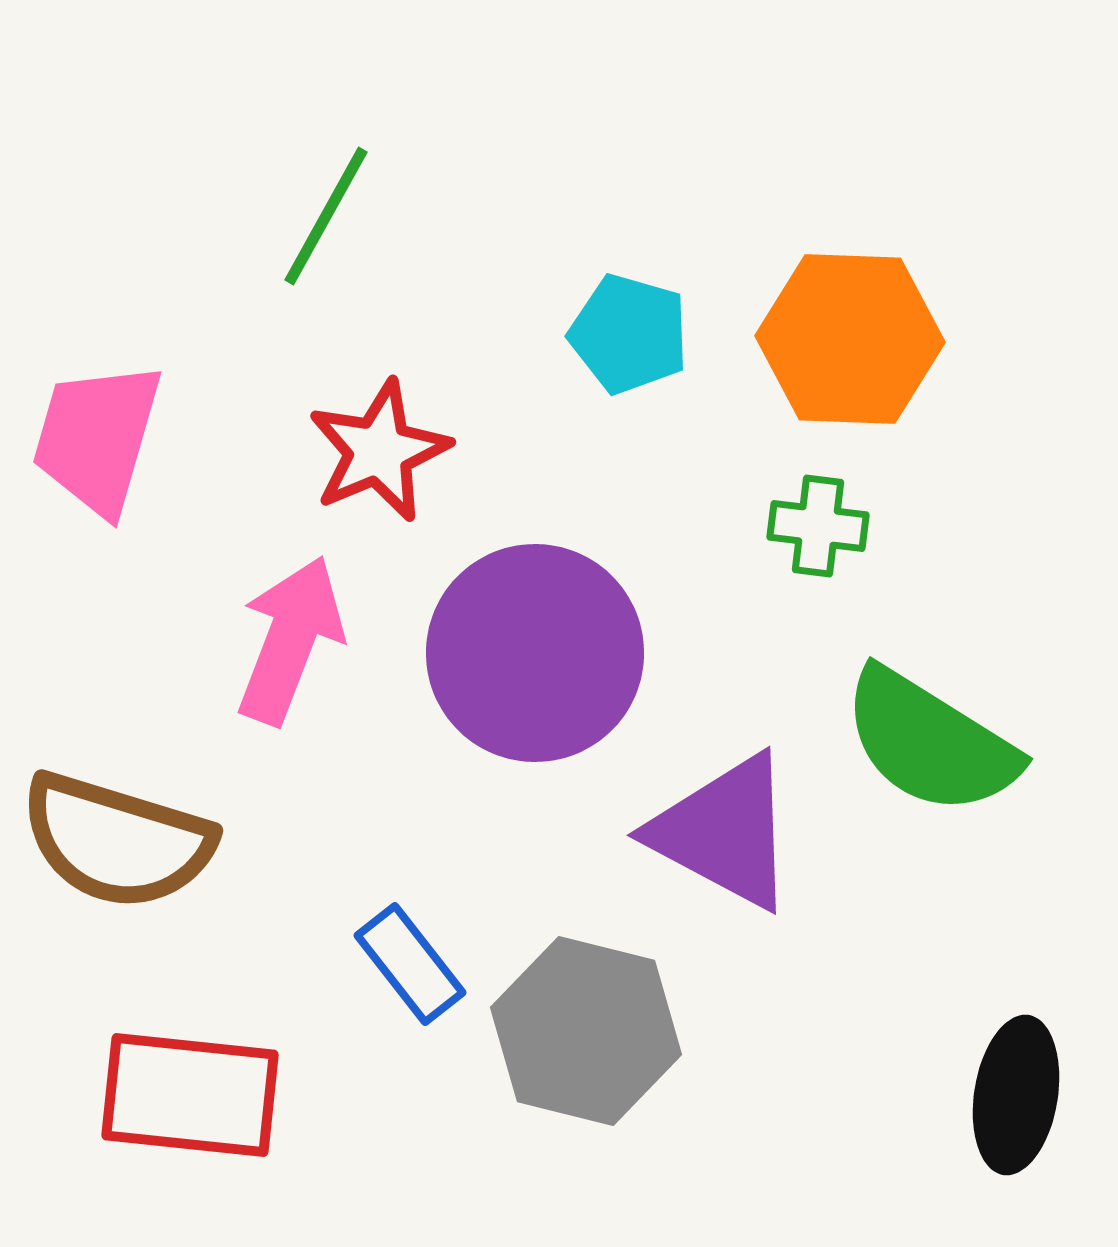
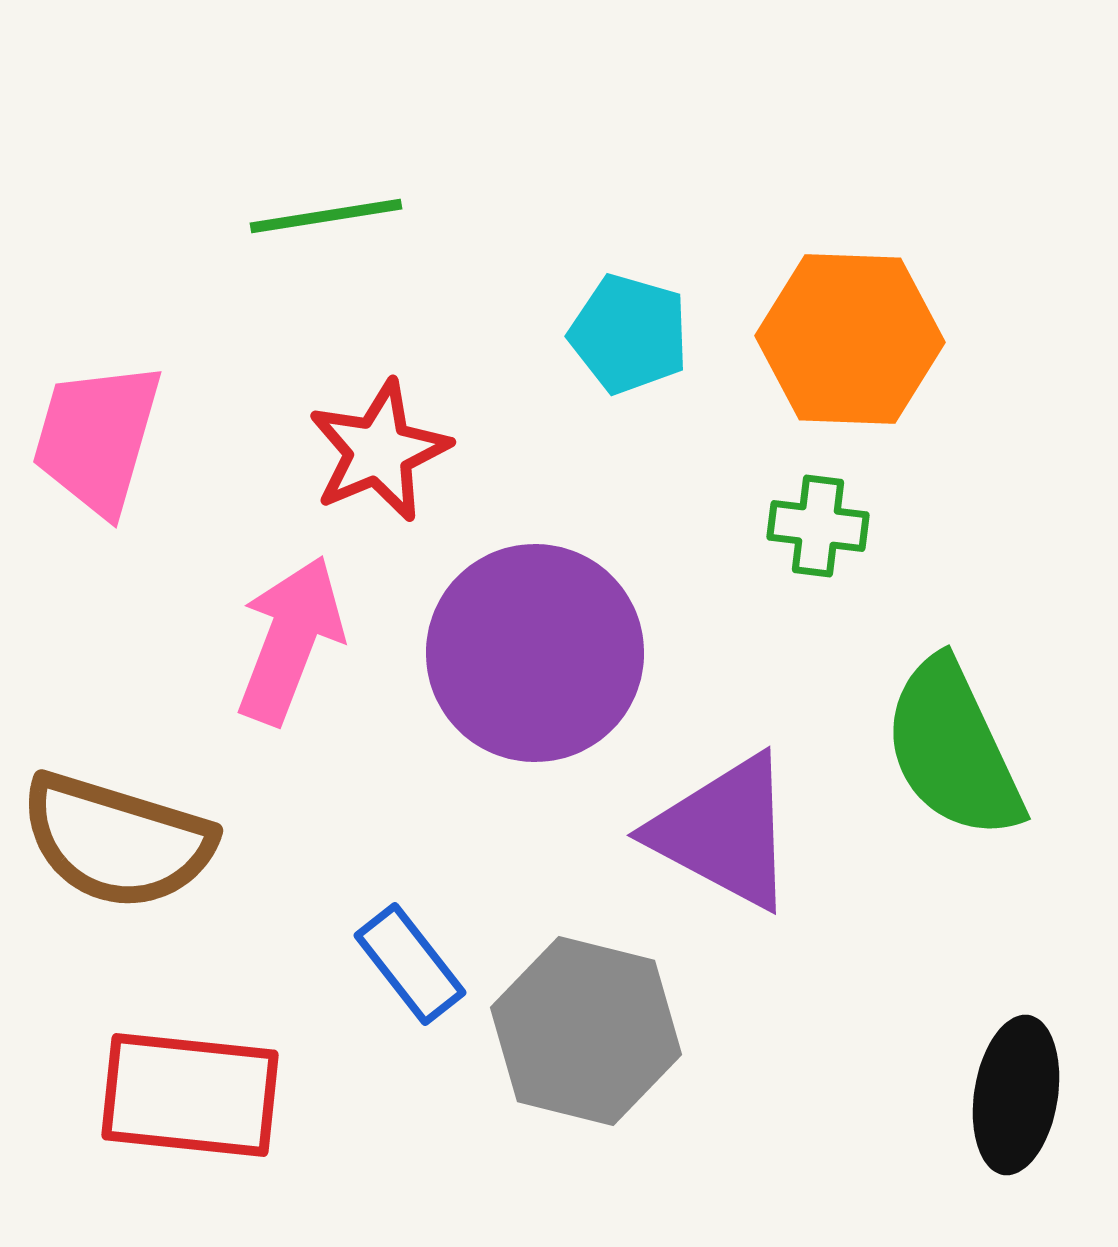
green line: rotated 52 degrees clockwise
green semicircle: moved 23 px right, 7 px down; rotated 33 degrees clockwise
